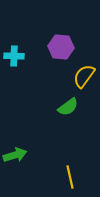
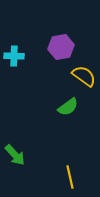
purple hexagon: rotated 15 degrees counterclockwise
yellow semicircle: rotated 90 degrees clockwise
green arrow: rotated 65 degrees clockwise
